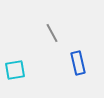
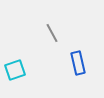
cyan square: rotated 10 degrees counterclockwise
